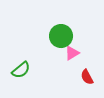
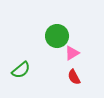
green circle: moved 4 px left
red semicircle: moved 13 px left
